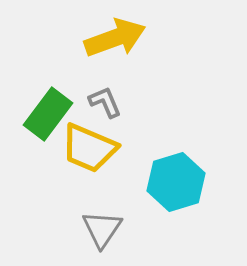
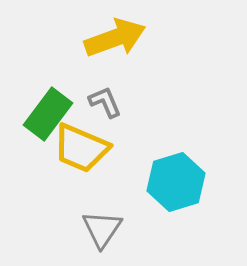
yellow trapezoid: moved 8 px left
